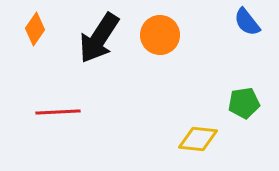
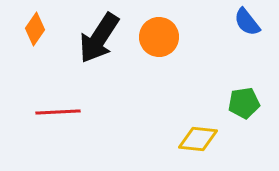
orange circle: moved 1 px left, 2 px down
